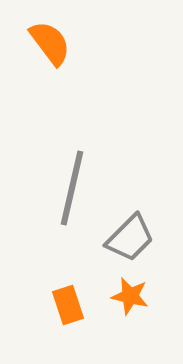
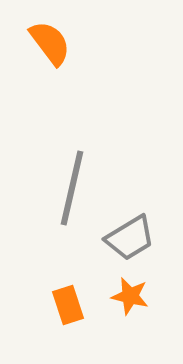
gray trapezoid: rotated 14 degrees clockwise
